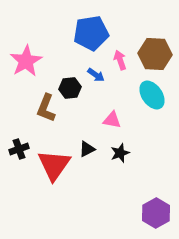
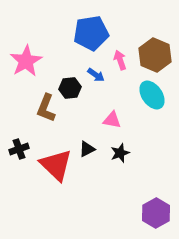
brown hexagon: moved 1 px down; rotated 20 degrees clockwise
red triangle: moved 2 px right; rotated 21 degrees counterclockwise
